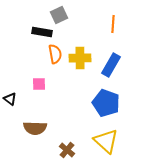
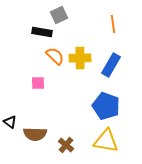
orange line: rotated 12 degrees counterclockwise
orange semicircle: moved 2 px down; rotated 36 degrees counterclockwise
pink square: moved 1 px left, 1 px up
black triangle: moved 23 px down
blue pentagon: moved 3 px down
brown semicircle: moved 6 px down
yellow triangle: rotated 32 degrees counterclockwise
brown cross: moved 1 px left, 5 px up
